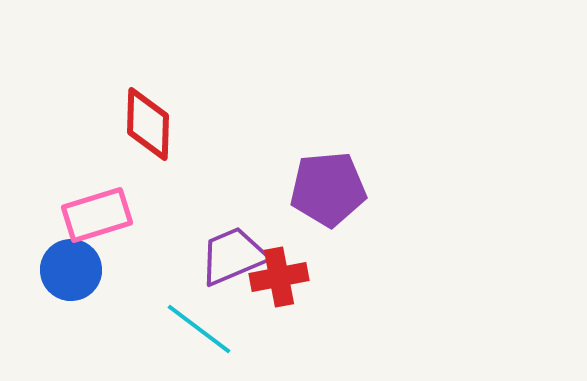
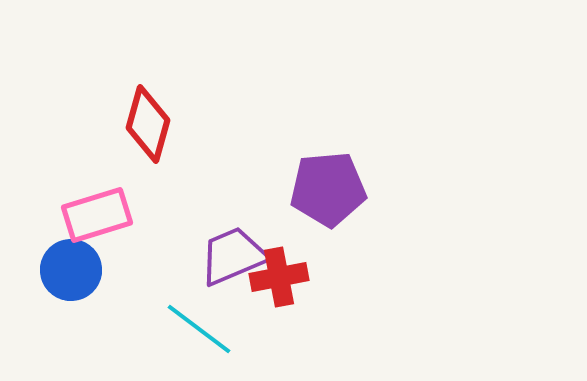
red diamond: rotated 14 degrees clockwise
